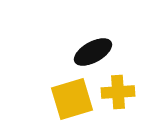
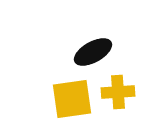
yellow square: rotated 9 degrees clockwise
